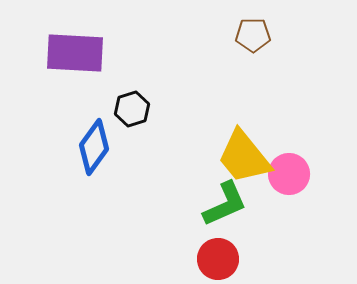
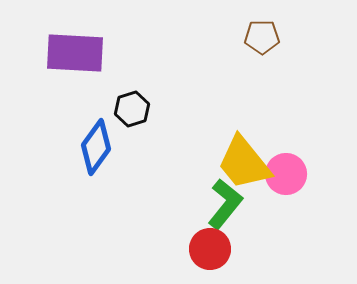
brown pentagon: moved 9 px right, 2 px down
blue diamond: moved 2 px right
yellow trapezoid: moved 6 px down
pink circle: moved 3 px left
green L-shape: rotated 27 degrees counterclockwise
red circle: moved 8 px left, 10 px up
